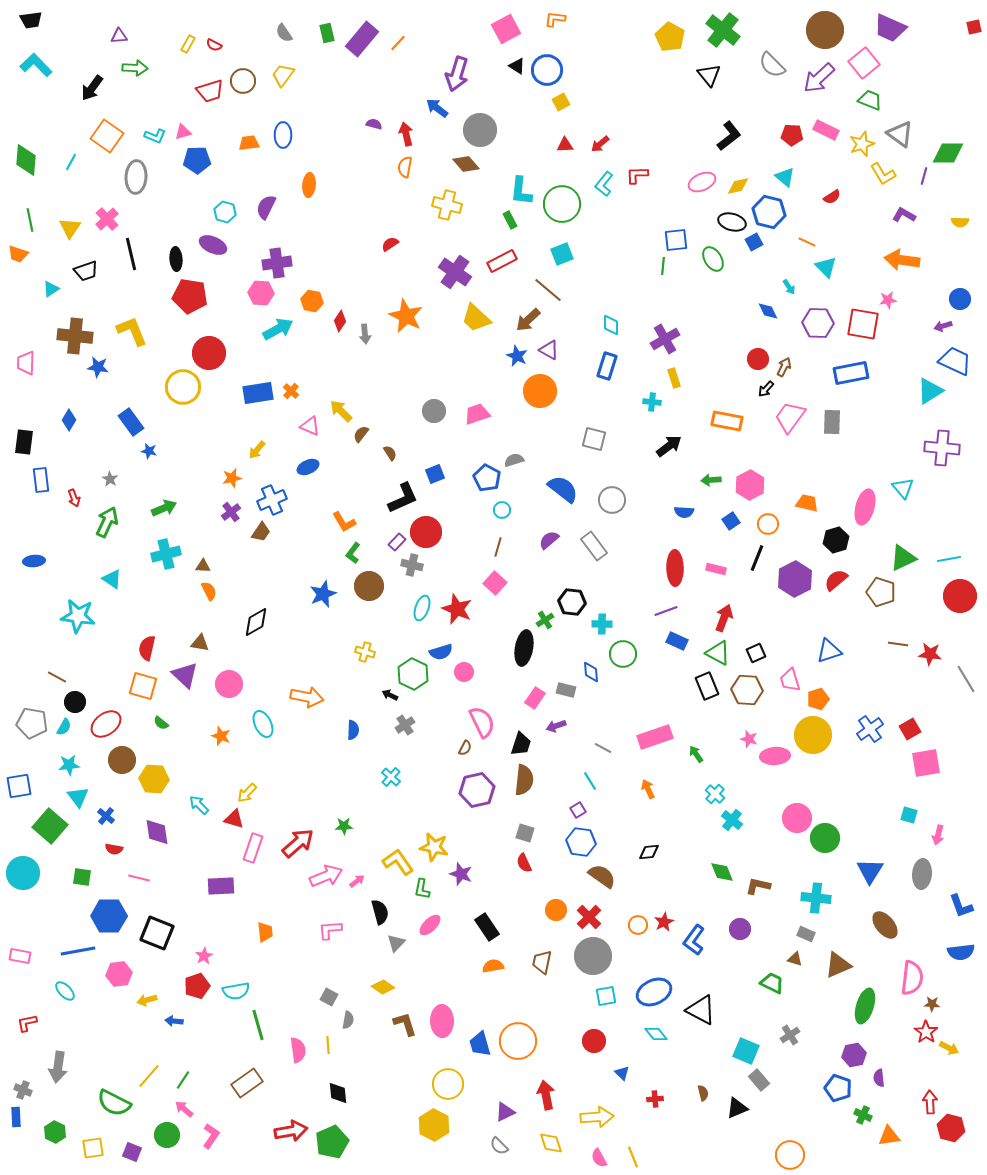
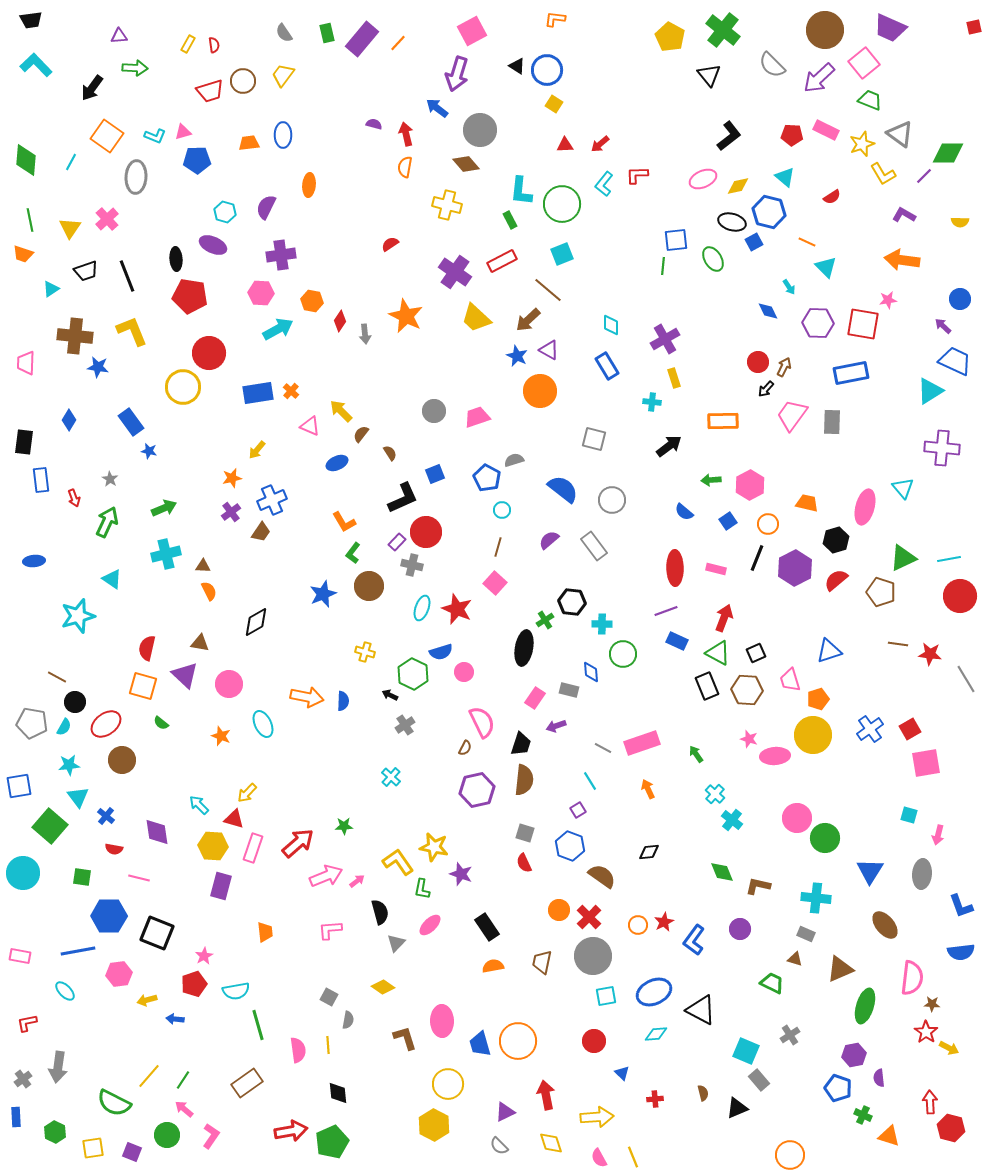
pink square at (506, 29): moved 34 px left, 2 px down
red semicircle at (214, 45): rotated 126 degrees counterclockwise
yellow square at (561, 102): moved 7 px left, 2 px down; rotated 30 degrees counterclockwise
purple line at (924, 176): rotated 30 degrees clockwise
pink ellipse at (702, 182): moved 1 px right, 3 px up
orange trapezoid at (18, 254): moved 5 px right
black line at (131, 254): moved 4 px left, 22 px down; rotated 8 degrees counterclockwise
purple cross at (277, 263): moved 4 px right, 8 px up
purple arrow at (943, 326): rotated 60 degrees clockwise
red circle at (758, 359): moved 3 px down
blue rectangle at (607, 366): rotated 48 degrees counterclockwise
pink trapezoid at (477, 414): moved 3 px down
pink trapezoid at (790, 417): moved 2 px right, 2 px up
orange rectangle at (727, 421): moved 4 px left; rotated 12 degrees counterclockwise
blue ellipse at (308, 467): moved 29 px right, 4 px up
blue semicircle at (684, 512): rotated 36 degrees clockwise
blue square at (731, 521): moved 3 px left
purple hexagon at (795, 579): moved 11 px up
cyan star at (78, 616): rotated 24 degrees counterclockwise
gray rectangle at (566, 690): moved 3 px right
blue semicircle at (353, 730): moved 10 px left, 29 px up
pink rectangle at (655, 737): moved 13 px left, 6 px down
yellow hexagon at (154, 779): moved 59 px right, 67 px down
blue hexagon at (581, 842): moved 11 px left, 4 px down; rotated 12 degrees clockwise
purple rectangle at (221, 886): rotated 72 degrees counterclockwise
orange circle at (556, 910): moved 3 px right
brown triangle at (838, 965): moved 2 px right, 4 px down
red pentagon at (197, 986): moved 3 px left, 2 px up
blue arrow at (174, 1021): moved 1 px right, 2 px up
brown L-shape at (405, 1024): moved 14 px down
cyan diamond at (656, 1034): rotated 55 degrees counterclockwise
gray cross at (23, 1090): moved 11 px up; rotated 30 degrees clockwise
orange triangle at (889, 1136): rotated 25 degrees clockwise
